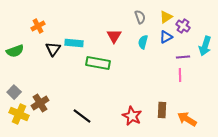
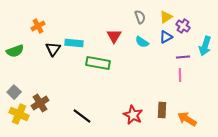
cyan semicircle: moved 1 px left; rotated 72 degrees counterclockwise
red star: moved 1 px right, 1 px up
